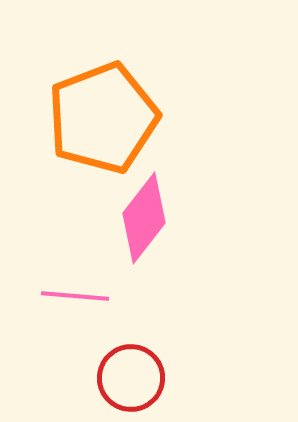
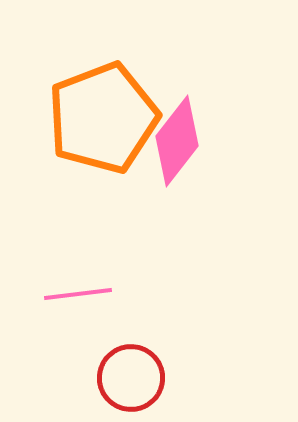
pink diamond: moved 33 px right, 77 px up
pink line: moved 3 px right, 2 px up; rotated 12 degrees counterclockwise
